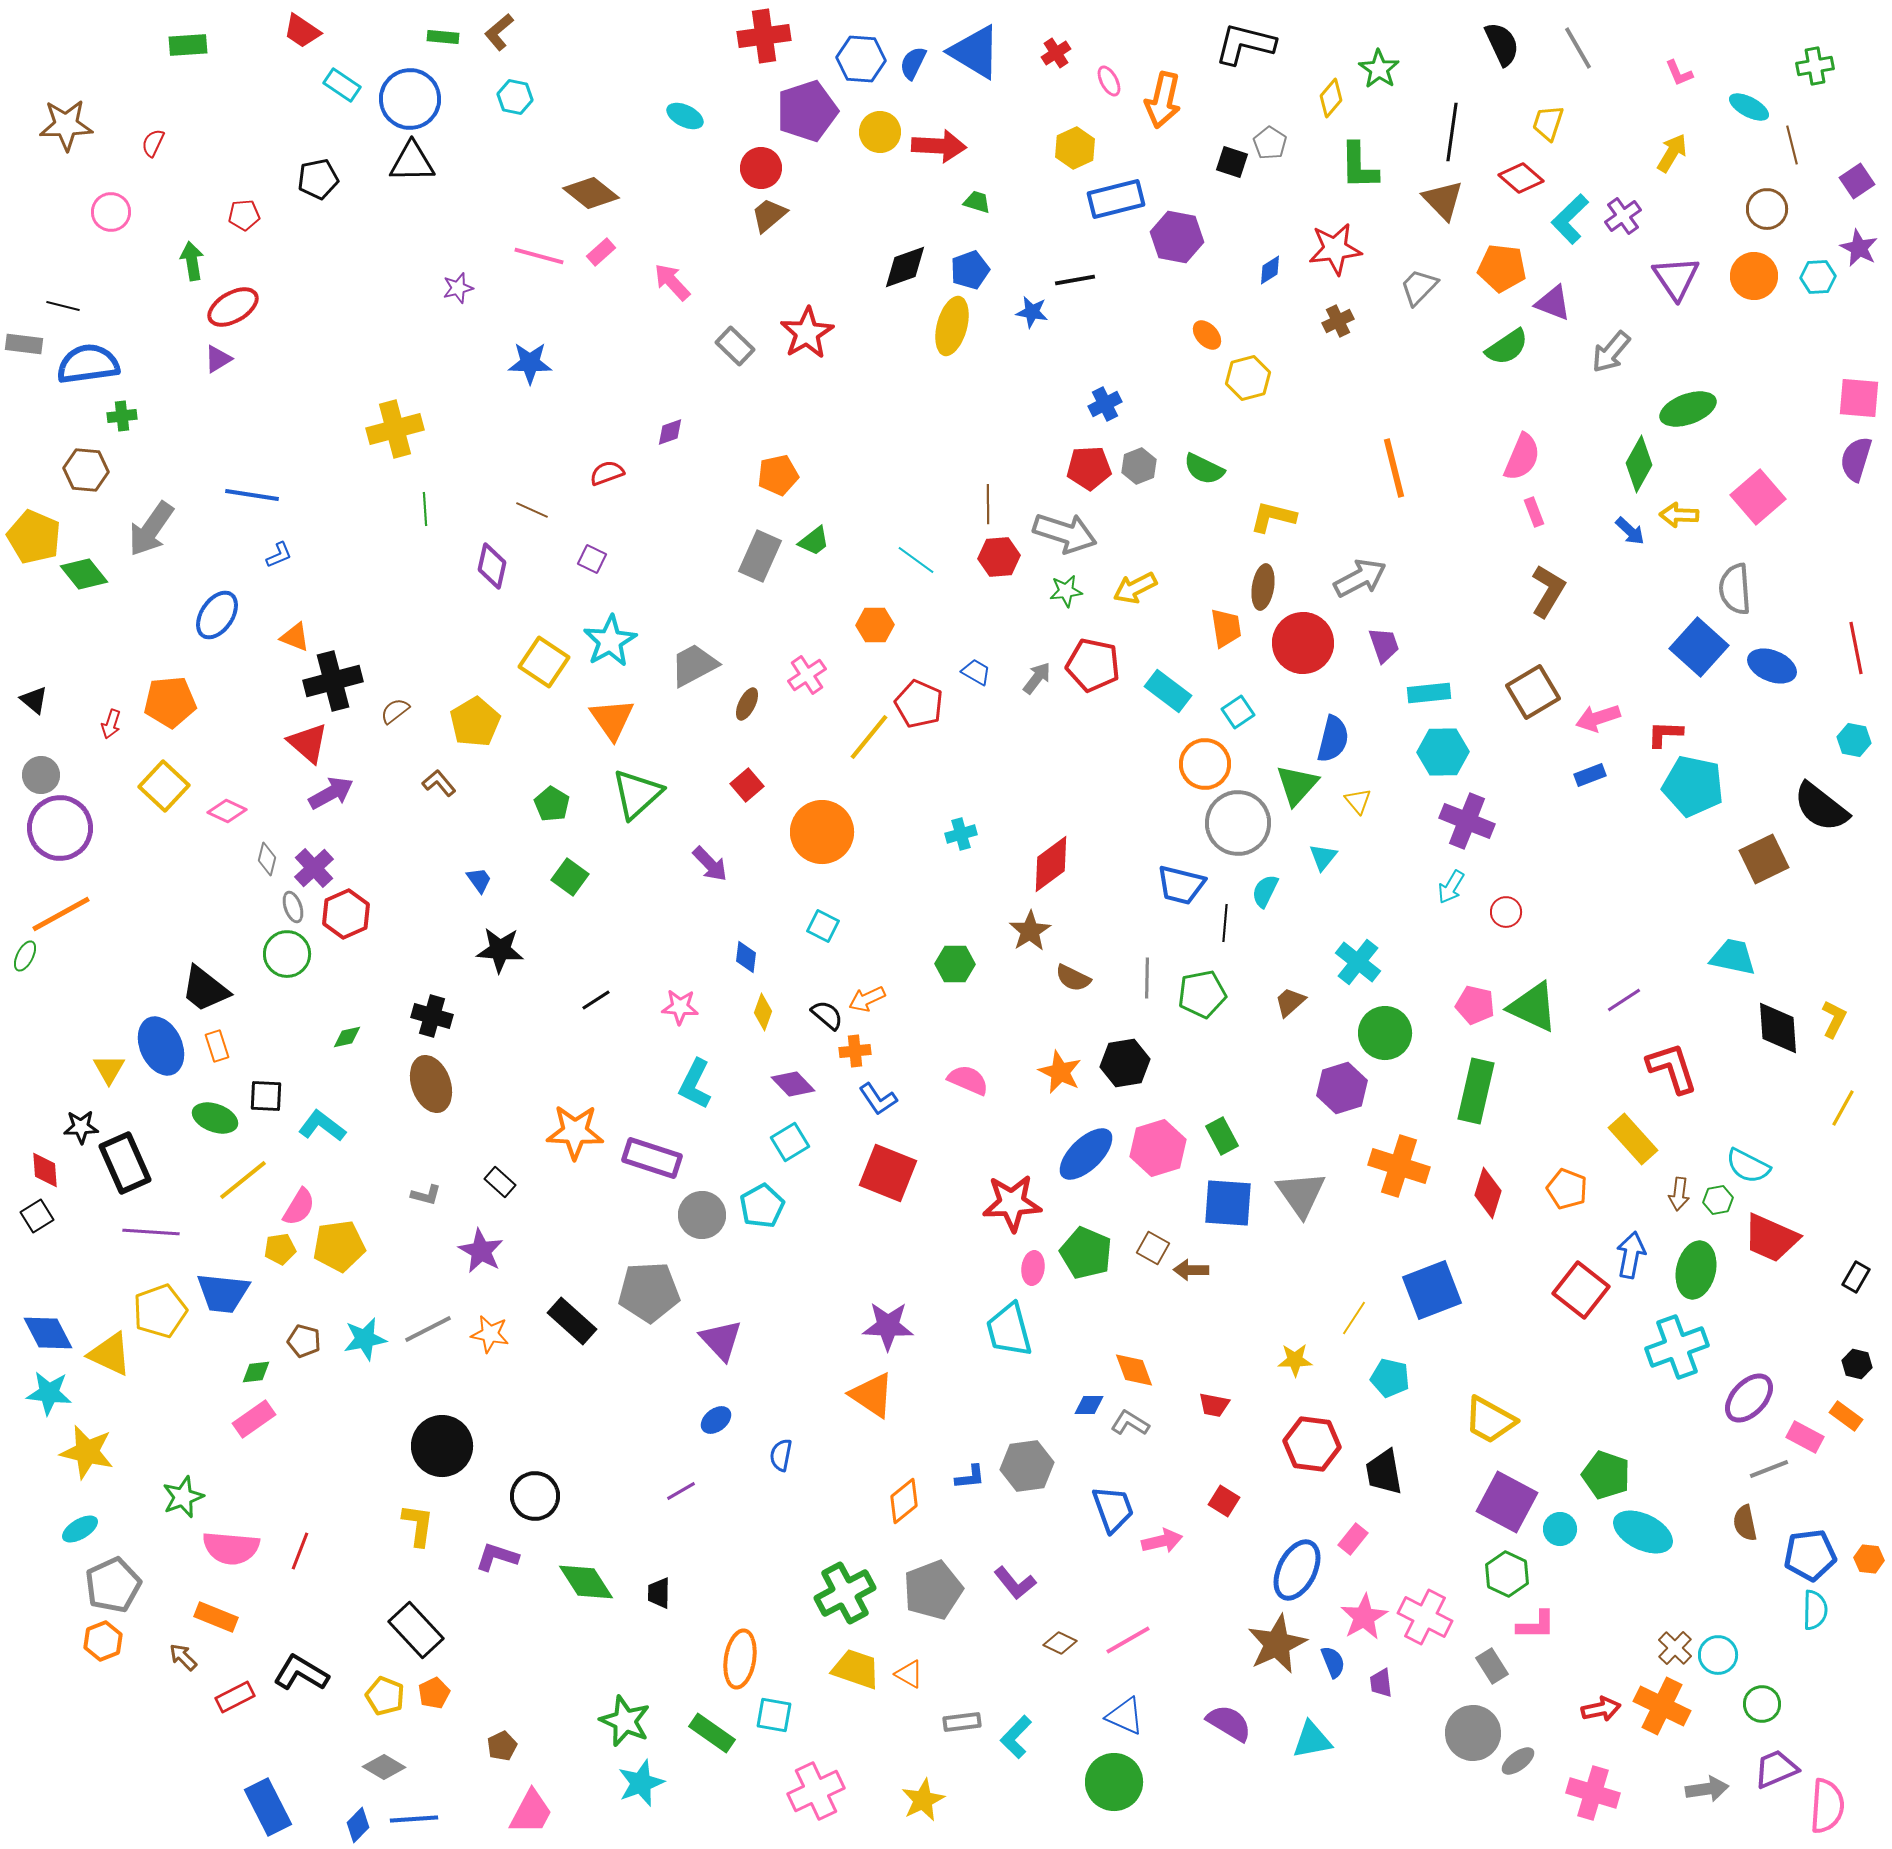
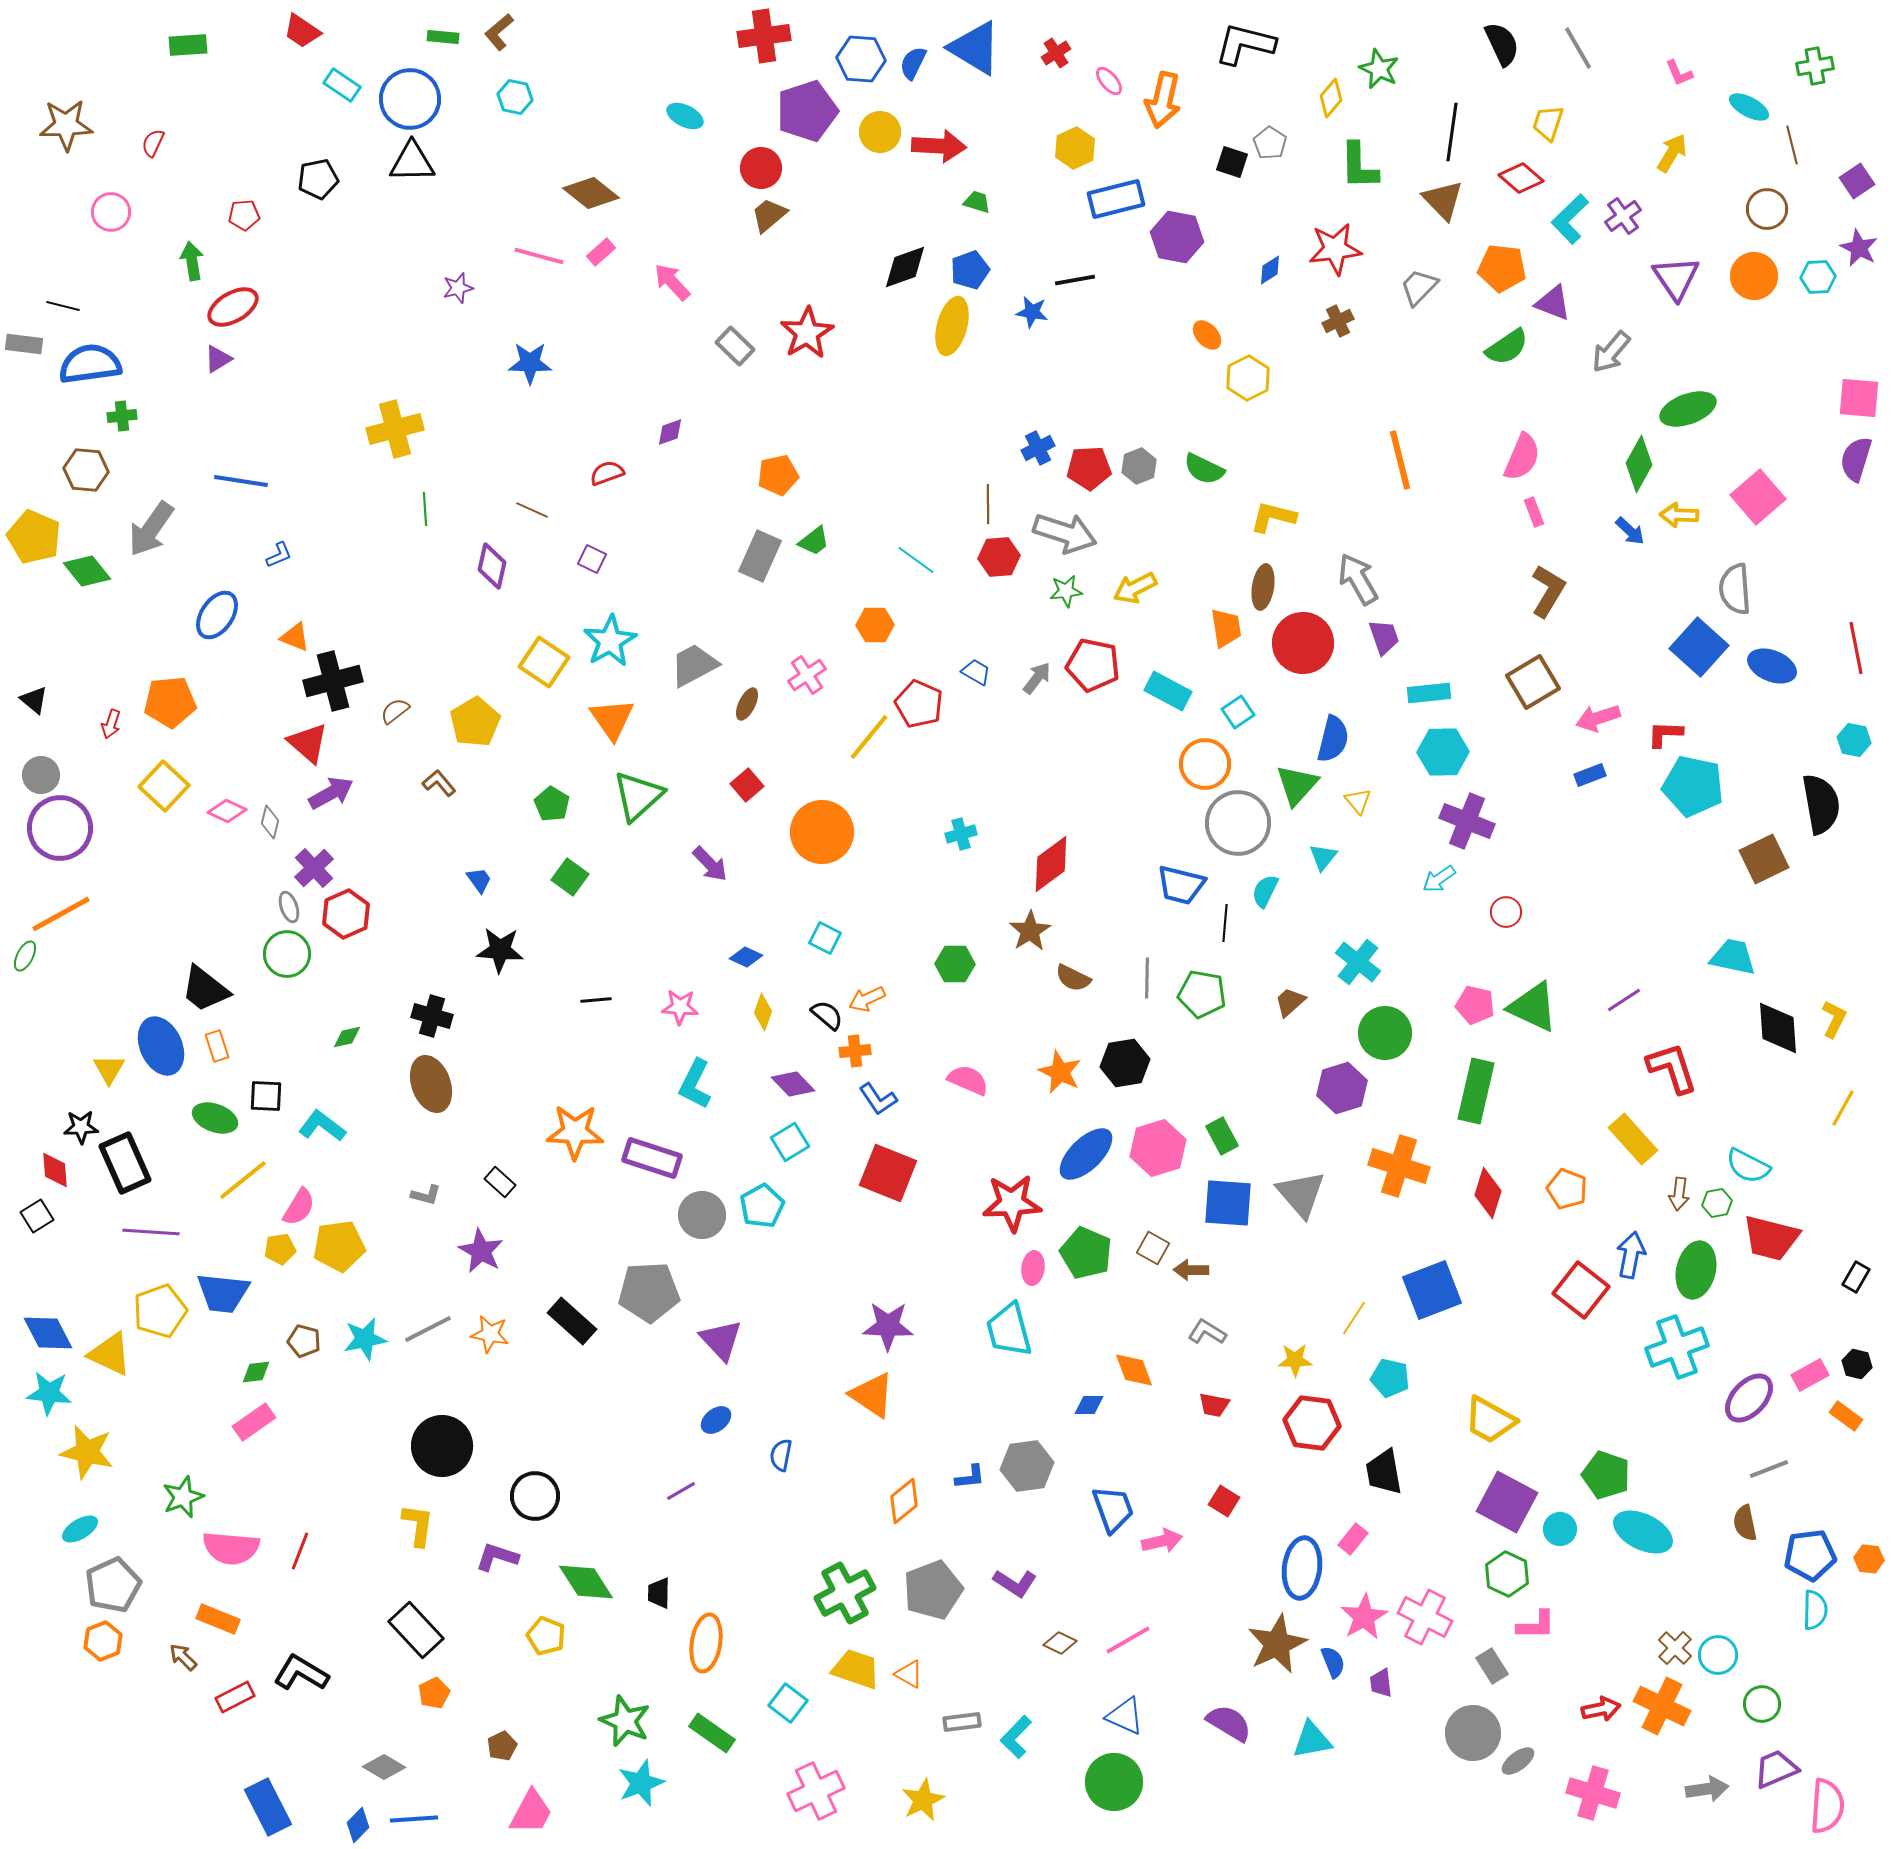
blue triangle at (975, 52): moved 4 px up
green star at (1379, 69): rotated 9 degrees counterclockwise
pink ellipse at (1109, 81): rotated 12 degrees counterclockwise
blue semicircle at (88, 364): moved 2 px right
yellow hexagon at (1248, 378): rotated 12 degrees counterclockwise
blue cross at (1105, 404): moved 67 px left, 44 px down
orange line at (1394, 468): moved 6 px right, 8 px up
blue line at (252, 495): moved 11 px left, 14 px up
green diamond at (84, 574): moved 3 px right, 3 px up
gray arrow at (1360, 578): moved 2 px left, 1 px down; rotated 92 degrees counterclockwise
purple trapezoid at (1384, 645): moved 8 px up
cyan rectangle at (1168, 691): rotated 9 degrees counterclockwise
brown square at (1533, 692): moved 10 px up
green triangle at (637, 794): moved 1 px right, 2 px down
black semicircle at (1821, 807): moved 3 px up; rotated 138 degrees counterclockwise
gray diamond at (267, 859): moved 3 px right, 37 px up
cyan arrow at (1451, 887): moved 12 px left, 8 px up; rotated 24 degrees clockwise
gray ellipse at (293, 907): moved 4 px left
cyan square at (823, 926): moved 2 px right, 12 px down
blue diamond at (746, 957): rotated 72 degrees counterclockwise
green pentagon at (1202, 994): rotated 21 degrees clockwise
black line at (596, 1000): rotated 28 degrees clockwise
red diamond at (45, 1170): moved 10 px right
gray triangle at (1301, 1194): rotated 6 degrees counterclockwise
green hexagon at (1718, 1200): moved 1 px left, 3 px down
red trapezoid at (1771, 1238): rotated 10 degrees counterclockwise
pink rectangle at (254, 1419): moved 3 px down
gray L-shape at (1130, 1423): moved 77 px right, 91 px up
pink rectangle at (1805, 1437): moved 5 px right, 62 px up; rotated 57 degrees counterclockwise
red hexagon at (1312, 1444): moved 21 px up
blue ellipse at (1297, 1570): moved 5 px right, 2 px up; rotated 20 degrees counterclockwise
purple L-shape at (1015, 1583): rotated 18 degrees counterclockwise
orange rectangle at (216, 1617): moved 2 px right, 2 px down
orange ellipse at (740, 1659): moved 34 px left, 16 px up
yellow pentagon at (385, 1696): moved 161 px right, 60 px up
cyan square at (774, 1715): moved 14 px right, 12 px up; rotated 27 degrees clockwise
